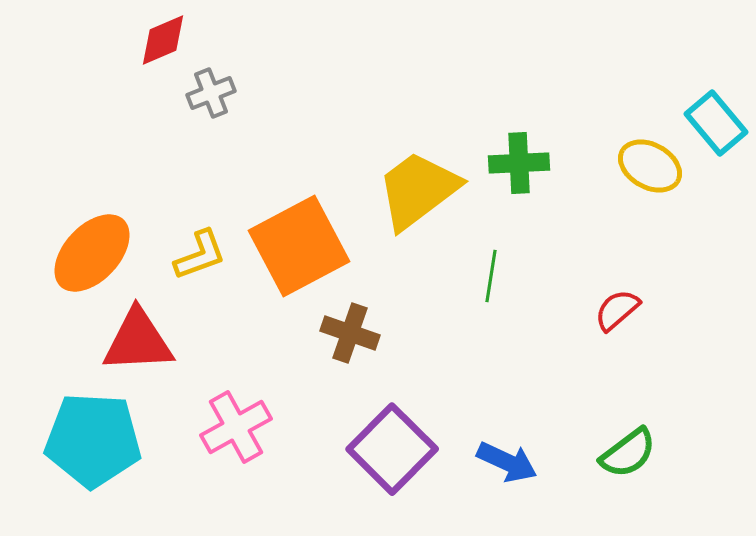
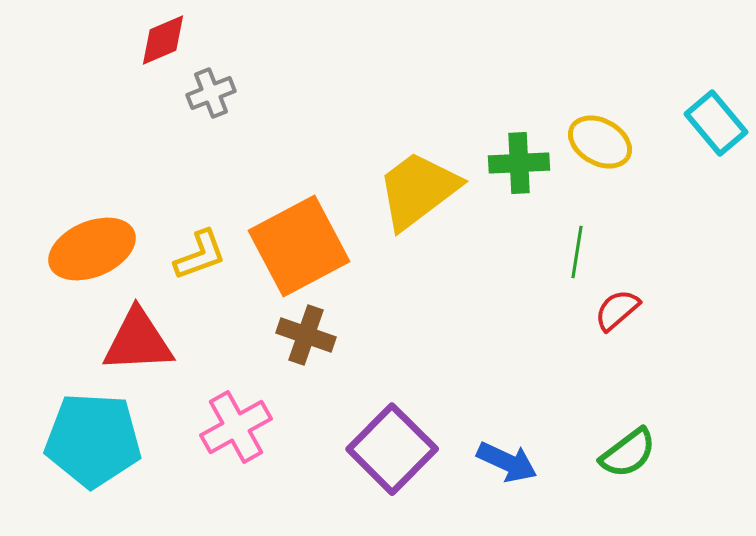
yellow ellipse: moved 50 px left, 24 px up
orange ellipse: moved 4 px up; rotated 24 degrees clockwise
green line: moved 86 px right, 24 px up
brown cross: moved 44 px left, 2 px down
